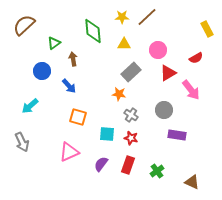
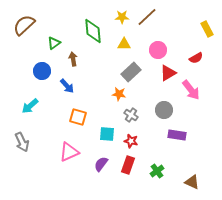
blue arrow: moved 2 px left
red star: moved 3 px down
